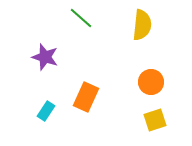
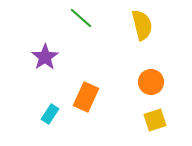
yellow semicircle: rotated 20 degrees counterclockwise
purple star: rotated 20 degrees clockwise
cyan rectangle: moved 4 px right, 3 px down
